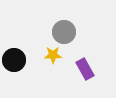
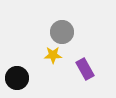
gray circle: moved 2 px left
black circle: moved 3 px right, 18 px down
